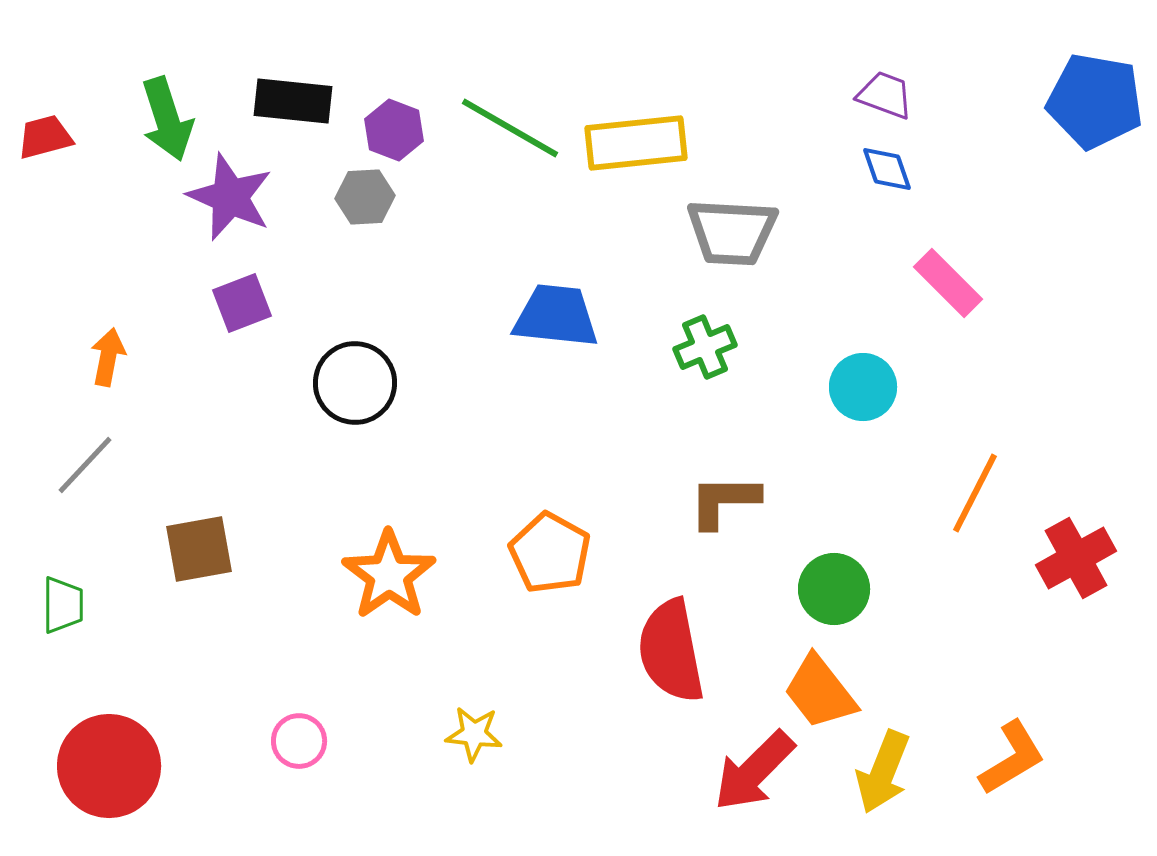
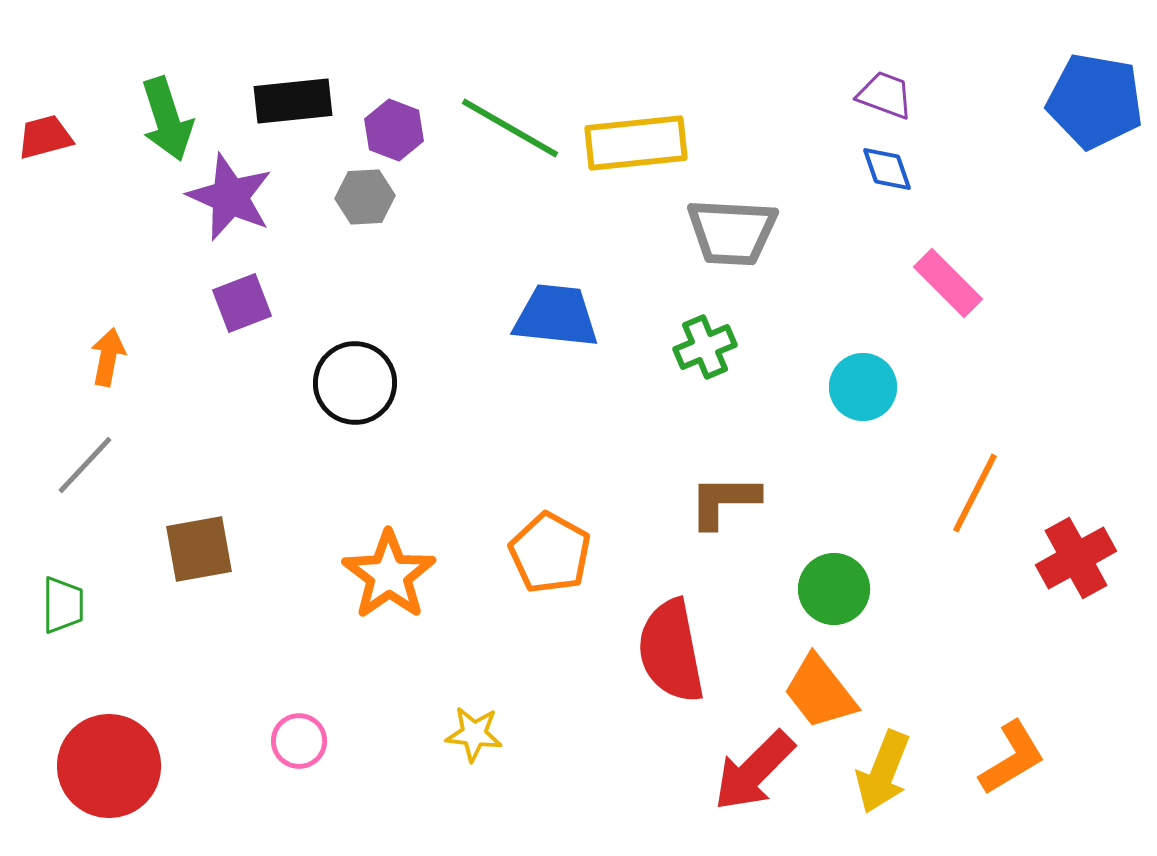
black rectangle: rotated 12 degrees counterclockwise
